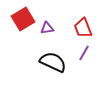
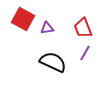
red square: rotated 30 degrees counterclockwise
purple line: moved 1 px right
